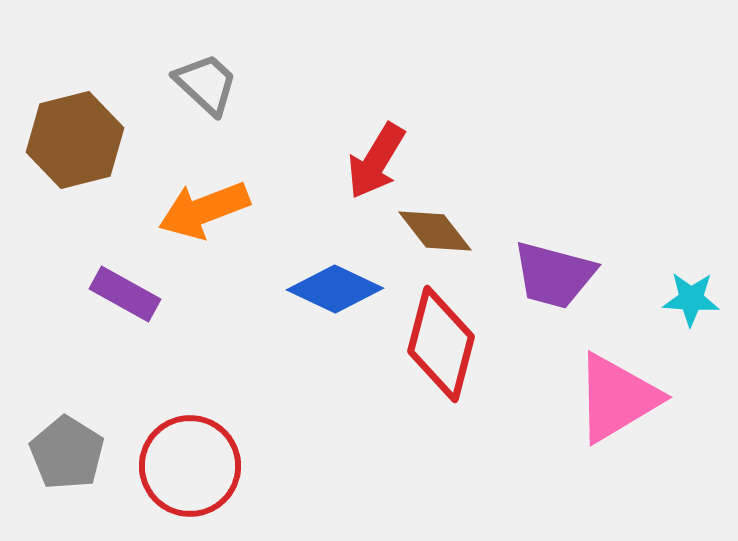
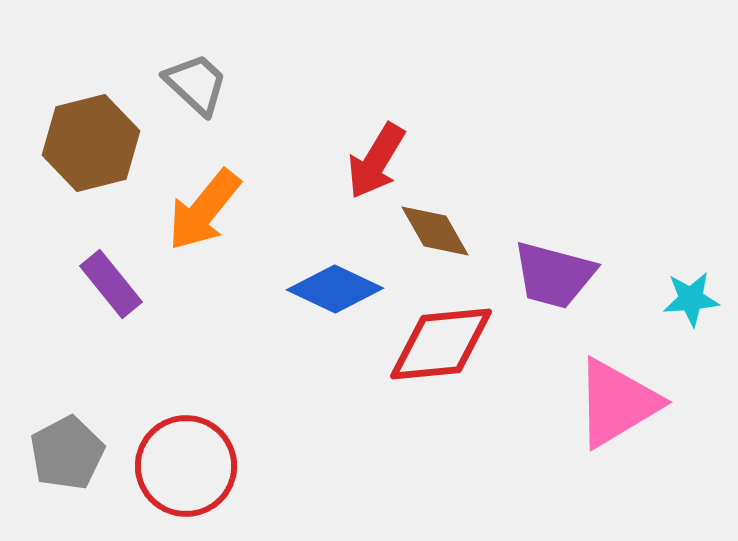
gray trapezoid: moved 10 px left
brown hexagon: moved 16 px right, 3 px down
orange arrow: rotated 30 degrees counterclockwise
brown diamond: rotated 8 degrees clockwise
purple rectangle: moved 14 px left, 10 px up; rotated 22 degrees clockwise
cyan star: rotated 8 degrees counterclockwise
red diamond: rotated 70 degrees clockwise
pink triangle: moved 5 px down
gray pentagon: rotated 12 degrees clockwise
red circle: moved 4 px left
